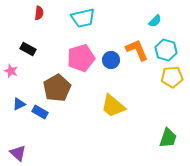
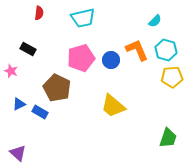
brown pentagon: rotated 16 degrees counterclockwise
